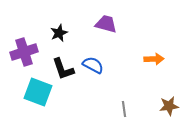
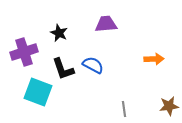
purple trapezoid: rotated 20 degrees counterclockwise
black star: rotated 24 degrees counterclockwise
